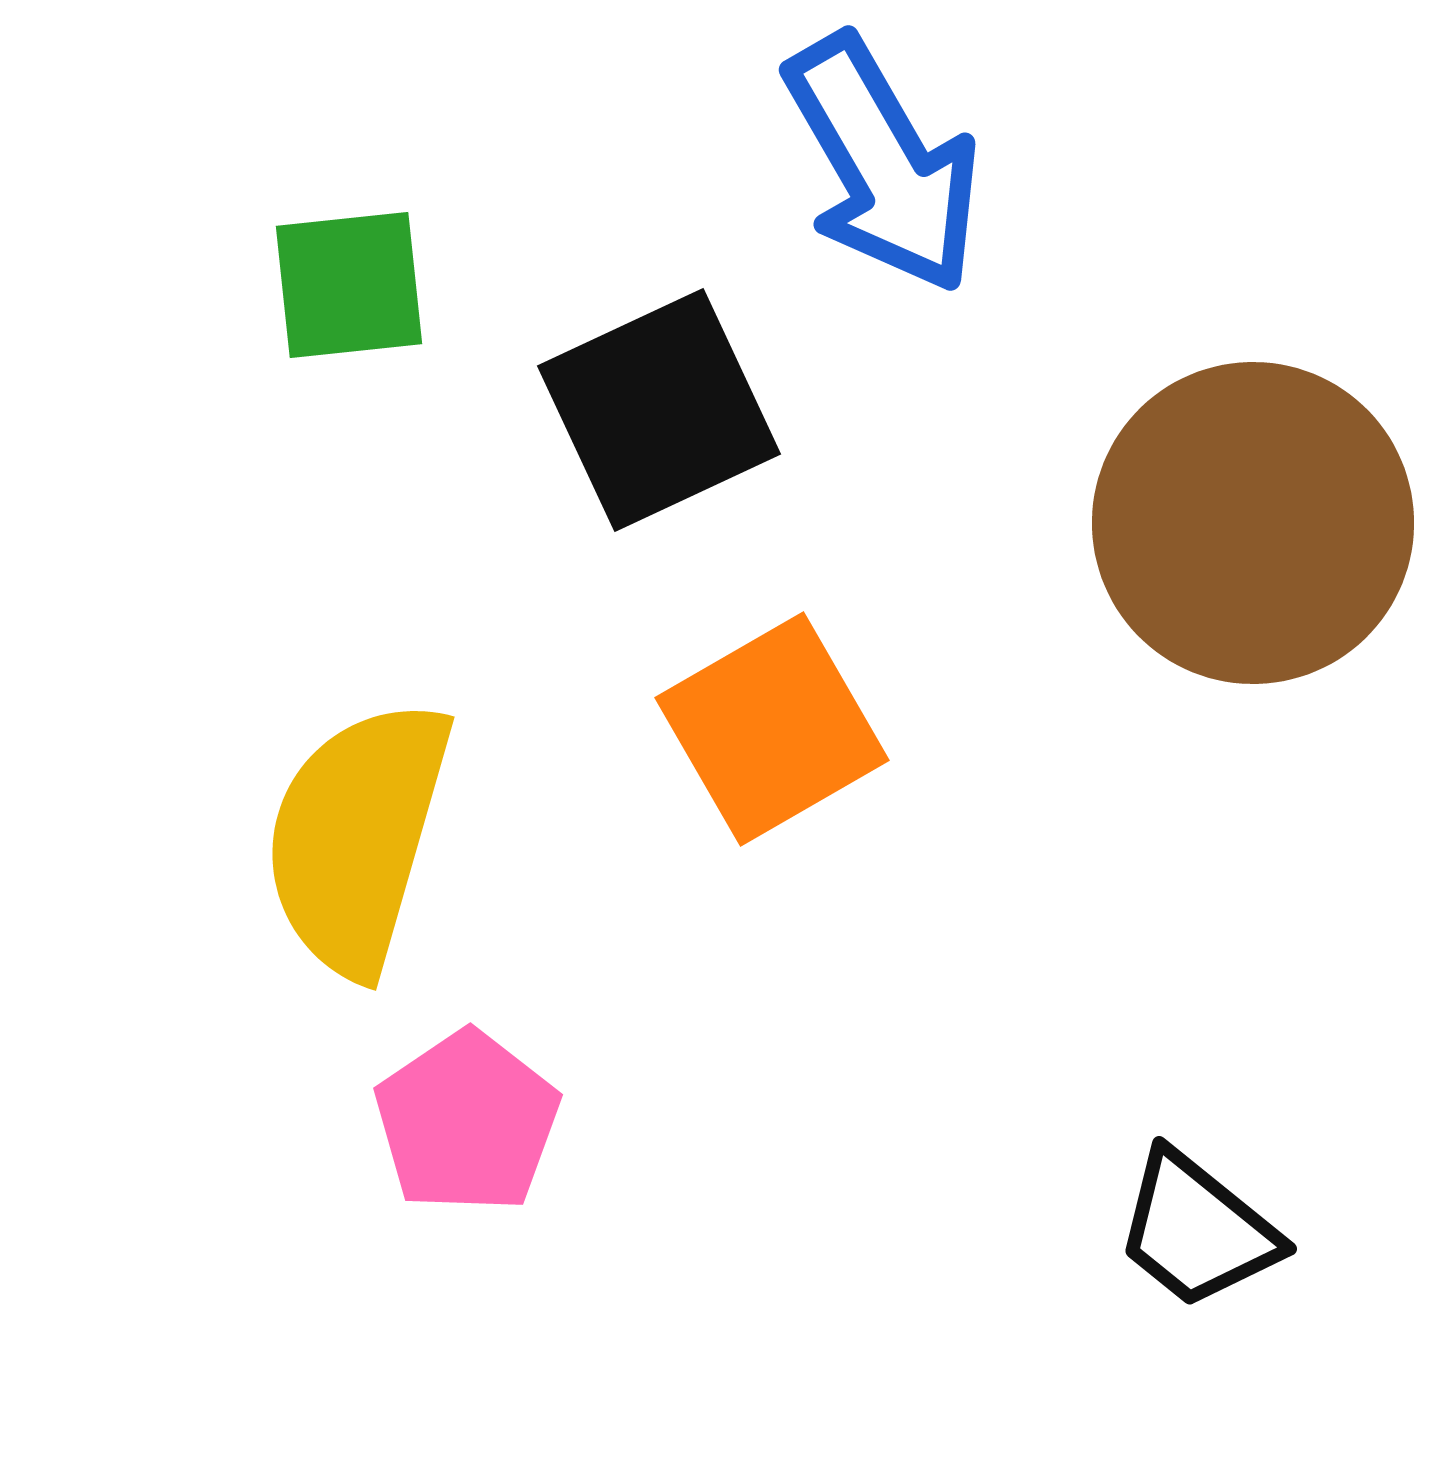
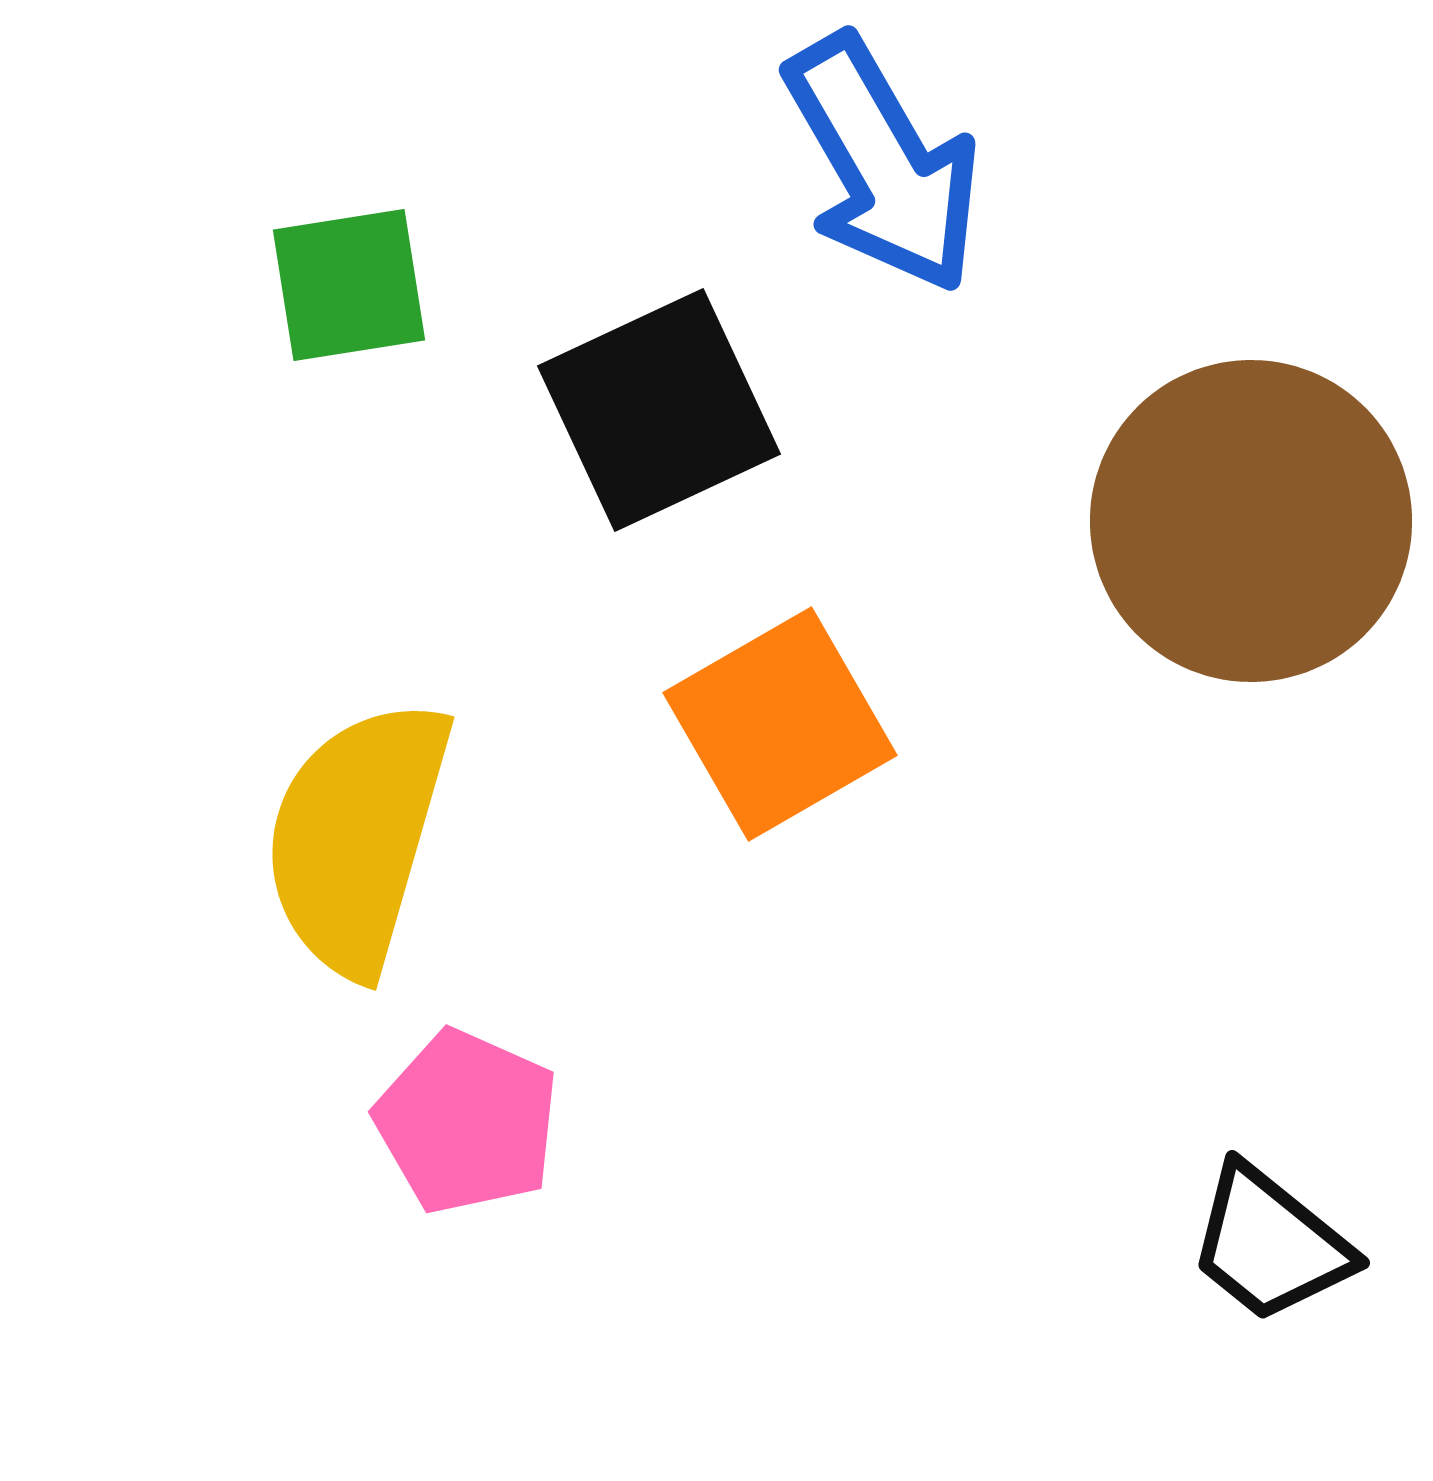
green square: rotated 3 degrees counterclockwise
brown circle: moved 2 px left, 2 px up
orange square: moved 8 px right, 5 px up
pink pentagon: rotated 14 degrees counterclockwise
black trapezoid: moved 73 px right, 14 px down
